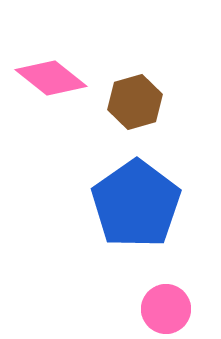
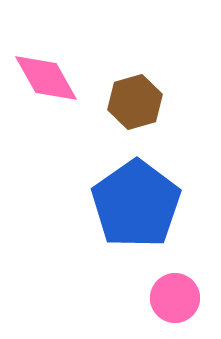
pink diamond: moved 5 px left; rotated 22 degrees clockwise
pink circle: moved 9 px right, 11 px up
